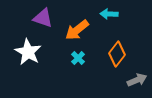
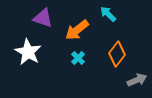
cyan arrow: moved 1 px left; rotated 42 degrees clockwise
